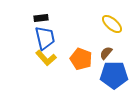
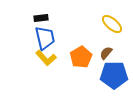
orange pentagon: moved 2 px up; rotated 20 degrees clockwise
